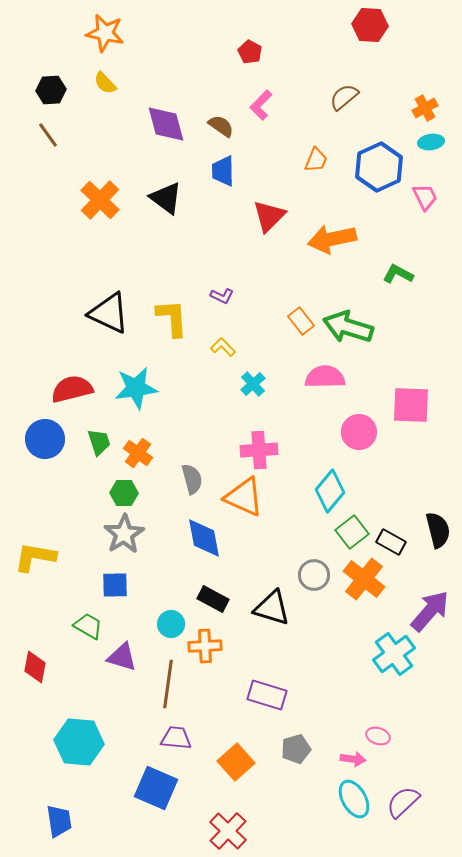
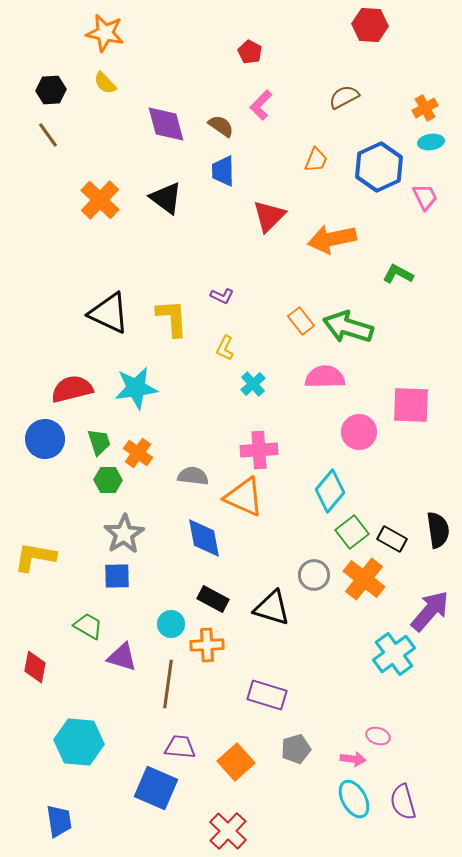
brown semicircle at (344, 97): rotated 12 degrees clockwise
yellow L-shape at (223, 347): moved 2 px right, 1 px down; rotated 110 degrees counterclockwise
gray semicircle at (192, 479): moved 1 px right, 3 px up; rotated 68 degrees counterclockwise
green hexagon at (124, 493): moved 16 px left, 13 px up
black semicircle at (438, 530): rotated 6 degrees clockwise
black rectangle at (391, 542): moved 1 px right, 3 px up
blue square at (115, 585): moved 2 px right, 9 px up
orange cross at (205, 646): moved 2 px right, 1 px up
purple trapezoid at (176, 738): moved 4 px right, 9 px down
purple semicircle at (403, 802): rotated 63 degrees counterclockwise
